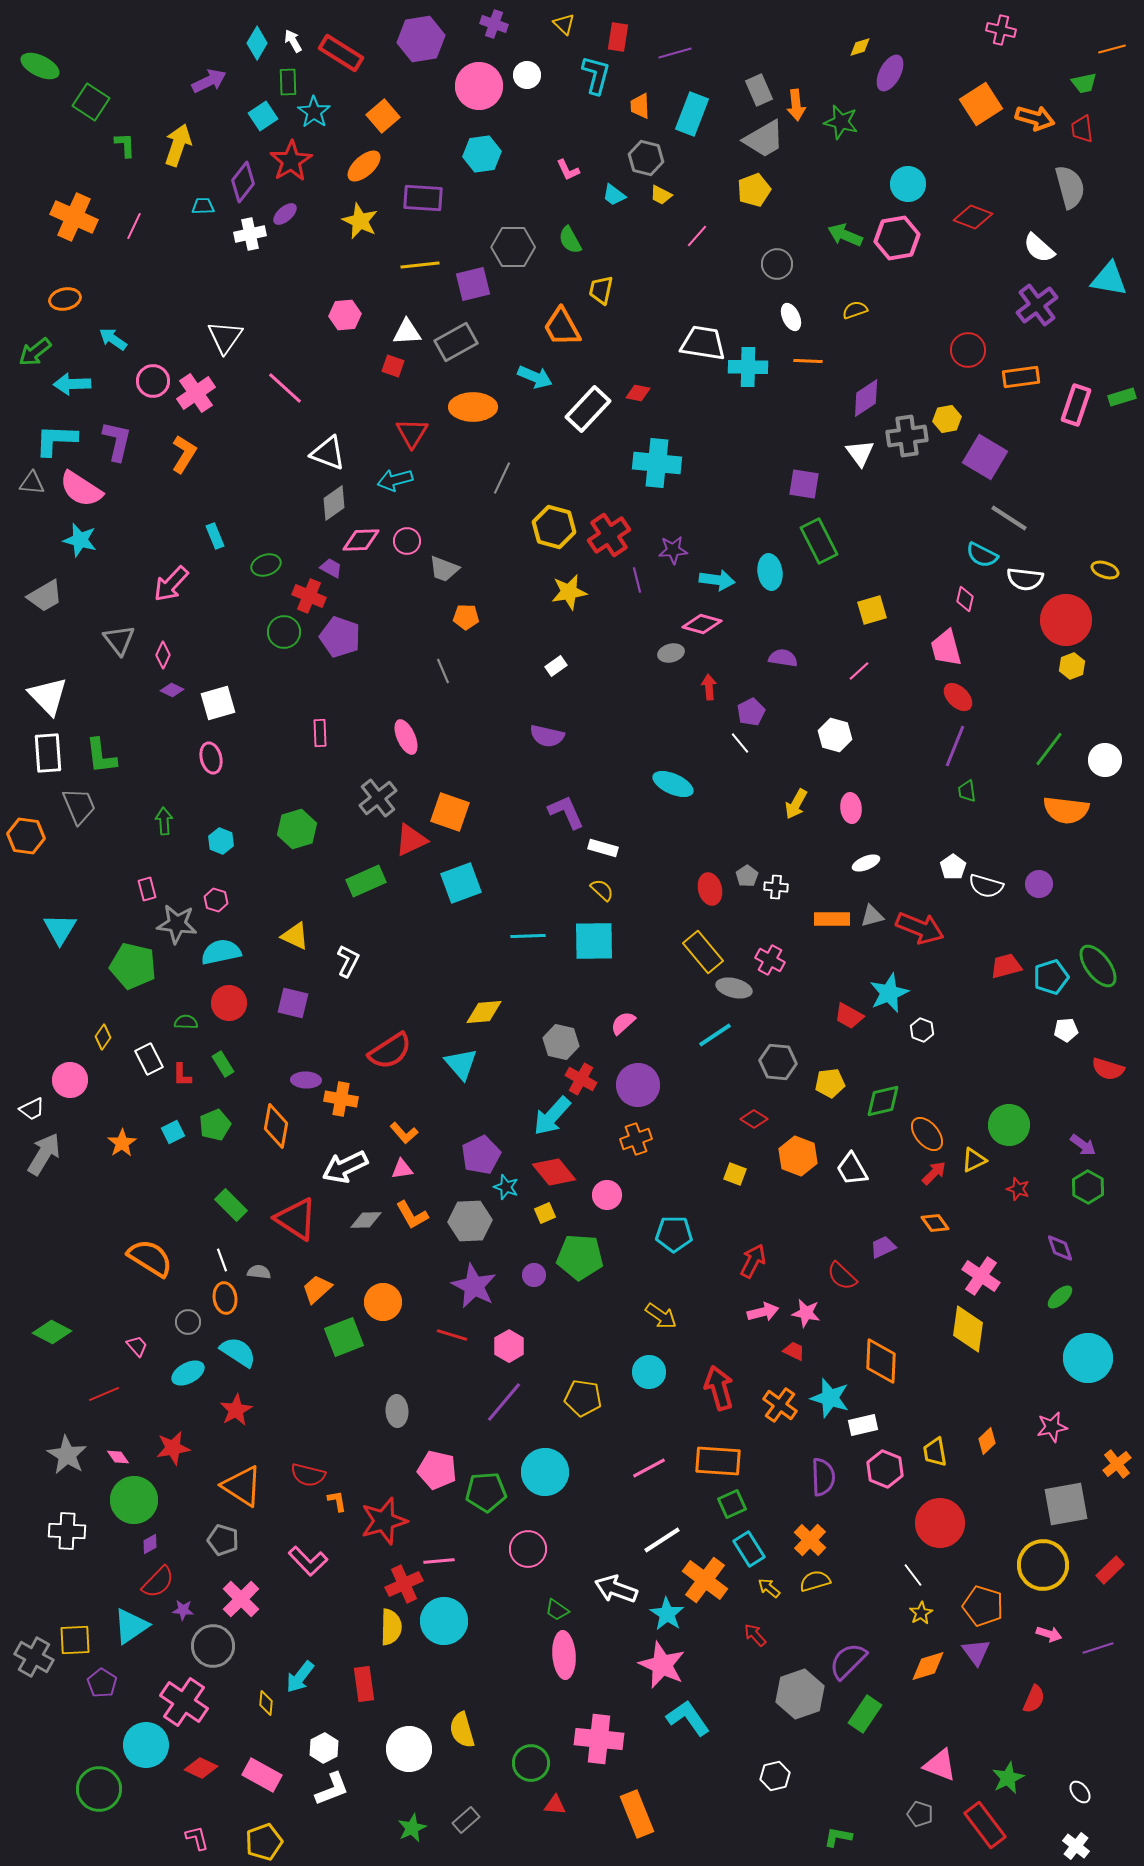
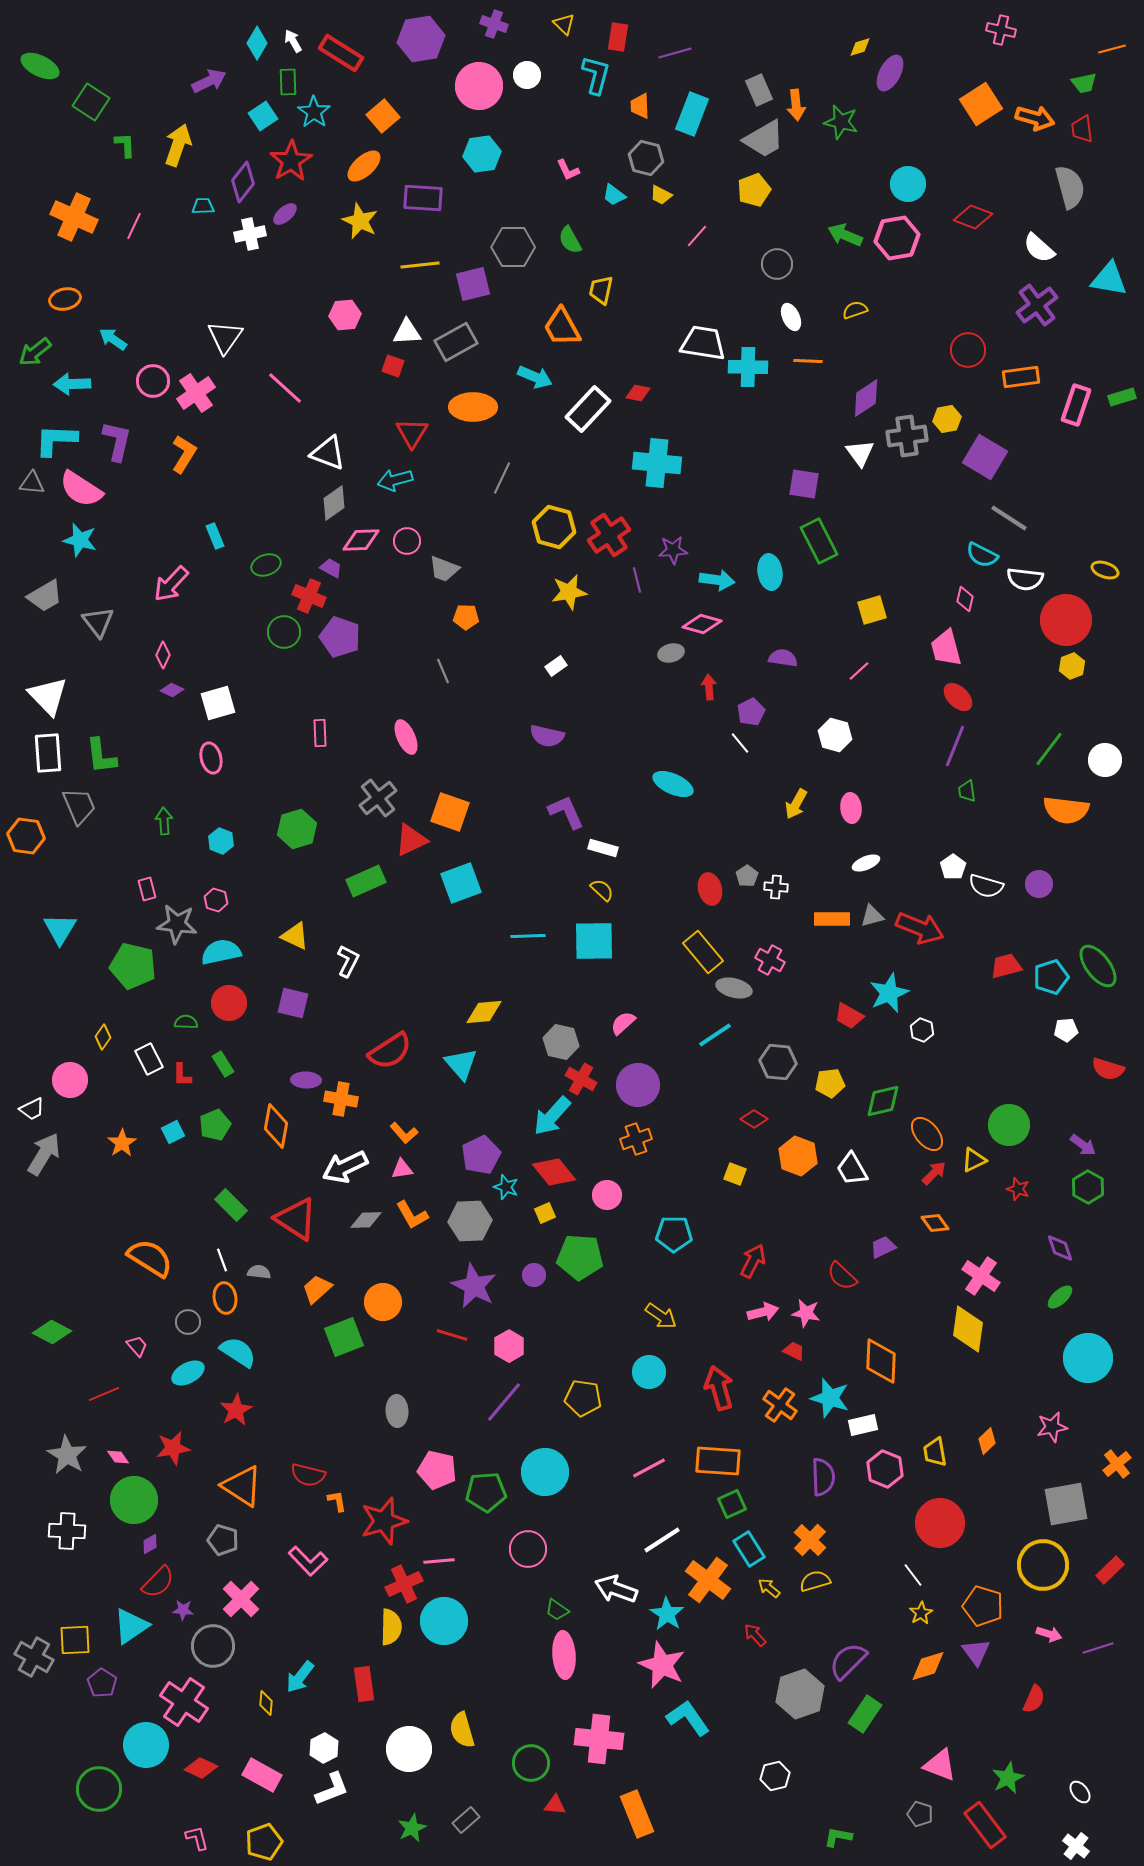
gray triangle at (119, 640): moved 21 px left, 18 px up
orange cross at (705, 1580): moved 3 px right
